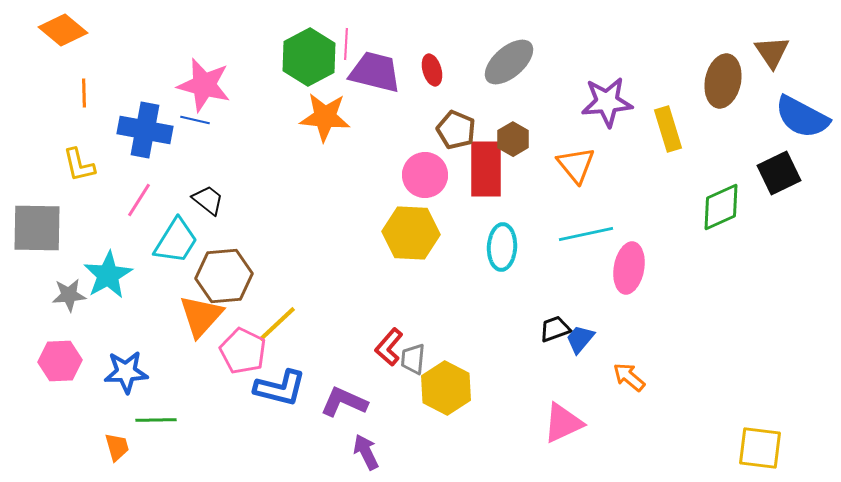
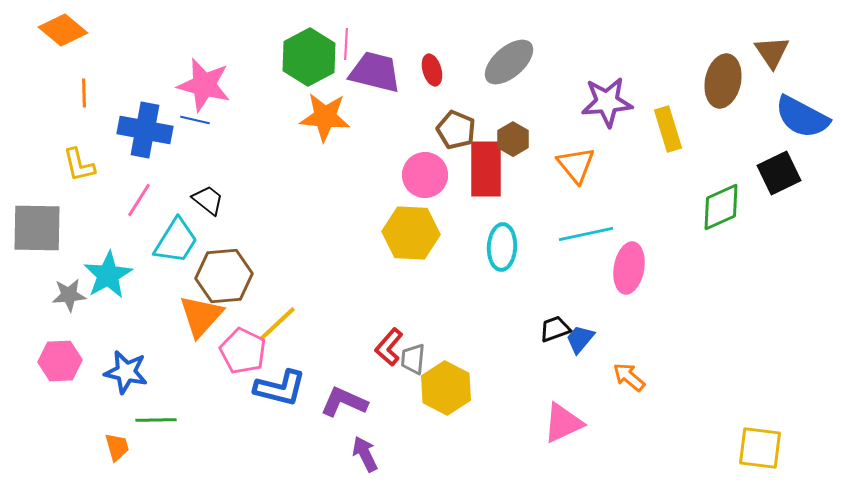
blue star at (126, 372): rotated 15 degrees clockwise
purple arrow at (366, 452): moved 1 px left, 2 px down
